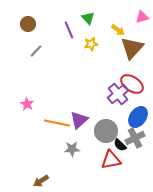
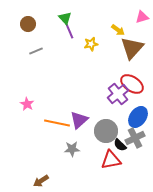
green triangle: moved 23 px left
gray line: rotated 24 degrees clockwise
